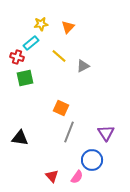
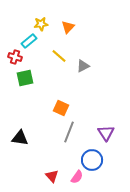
cyan rectangle: moved 2 px left, 2 px up
red cross: moved 2 px left
